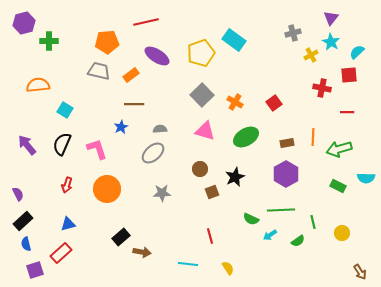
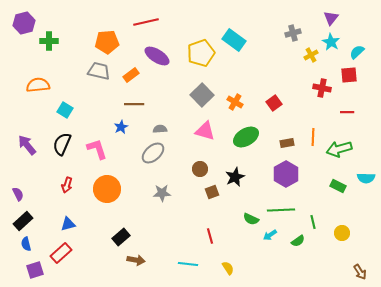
brown arrow at (142, 252): moved 6 px left, 8 px down
